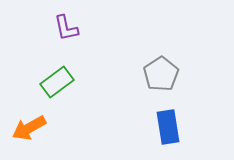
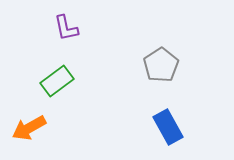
gray pentagon: moved 9 px up
green rectangle: moved 1 px up
blue rectangle: rotated 20 degrees counterclockwise
